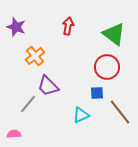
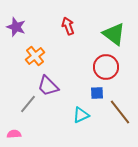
red arrow: rotated 30 degrees counterclockwise
red circle: moved 1 px left
